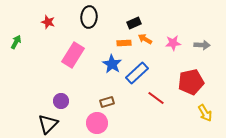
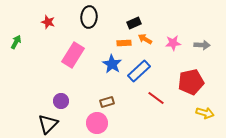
blue rectangle: moved 2 px right, 2 px up
yellow arrow: rotated 42 degrees counterclockwise
